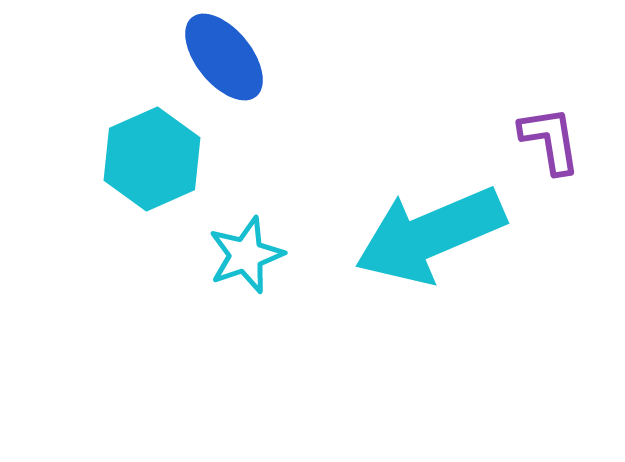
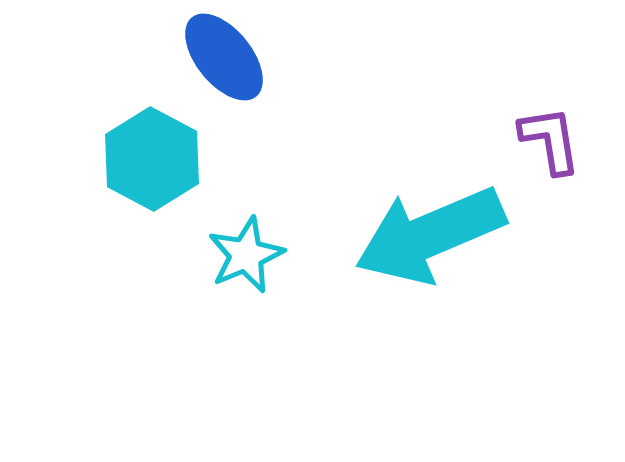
cyan hexagon: rotated 8 degrees counterclockwise
cyan star: rotated 4 degrees counterclockwise
